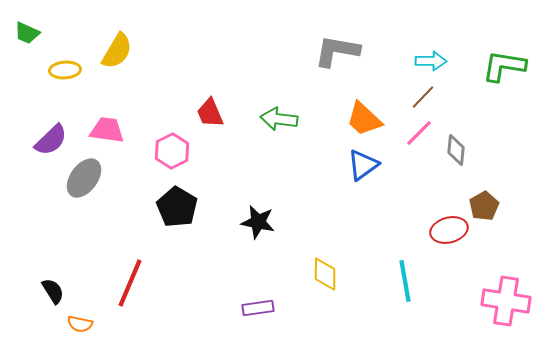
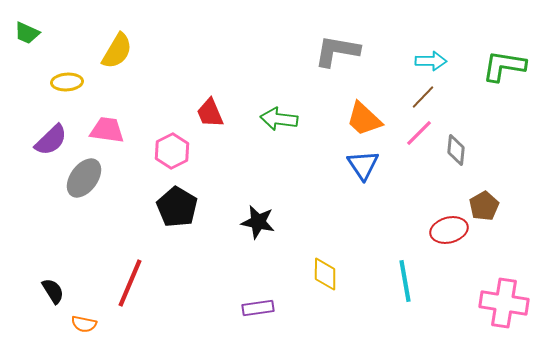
yellow ellipse: moved 2 px right, 12 px down
blue triangle: rotated 28 degrees counterclockwise
pink cross: moved 2 px left, 2 px down
orange semicircle: moved 4 px right
